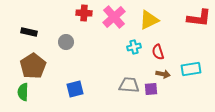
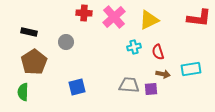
brown pentagon: moved 1 px right, 4 px up
blue square: moved 2 px right, 2 px up
